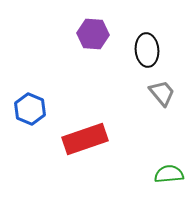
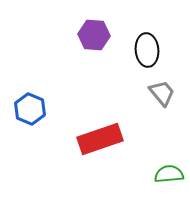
purple hexagon: moved 1 px right, 1 px down
red rectangle: moved 15 px right
